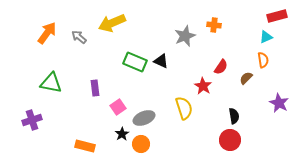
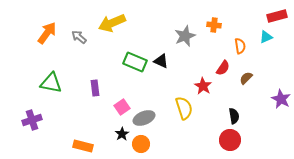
orange semicircle: moved 23 px left, 14 px up
red semicircle: moved 2 px right, 1 px down
purple star: moved 2 px right, 4 px up
pink square: moved 4 px right
orange rectangle: moved 2 px left
